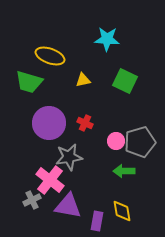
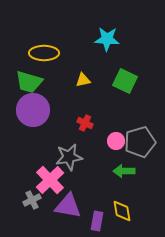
yellow ellipse: moved 6 px left, 3 px up; rotated 20 degrees counterclockwise
purple circle: moved 16 px left, 13 px up
pink cross: rotated 8 degrees clockwise
